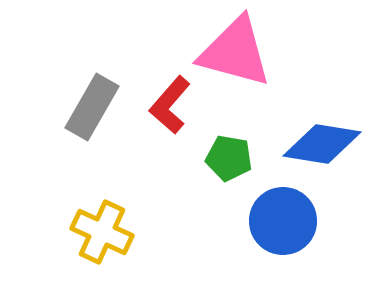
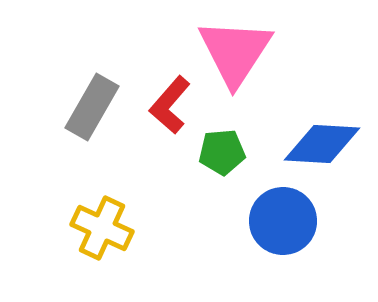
pink triangle: rotated 48 degrees clockwise
blue diamond: rotated 6 degrees counterclockwise
green pentagon: moved 7 px left, 6 px up; rotated 15 degrees counterclockwise
yellow cross: moved 4 px up
